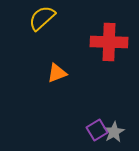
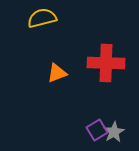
yellow semicircle: rotated 28 degrees clockwise
red cross: moved 3 px left, 21 px down
